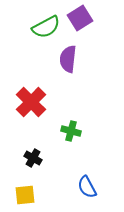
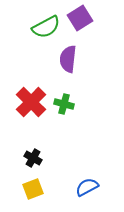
green cross: moved 7 px left, 27 px up
blue semicircle: rotated 90 degrees clockwise
yellow square: moved 8 px right, 6 px up; rotated 15 degrees counterclockwise
